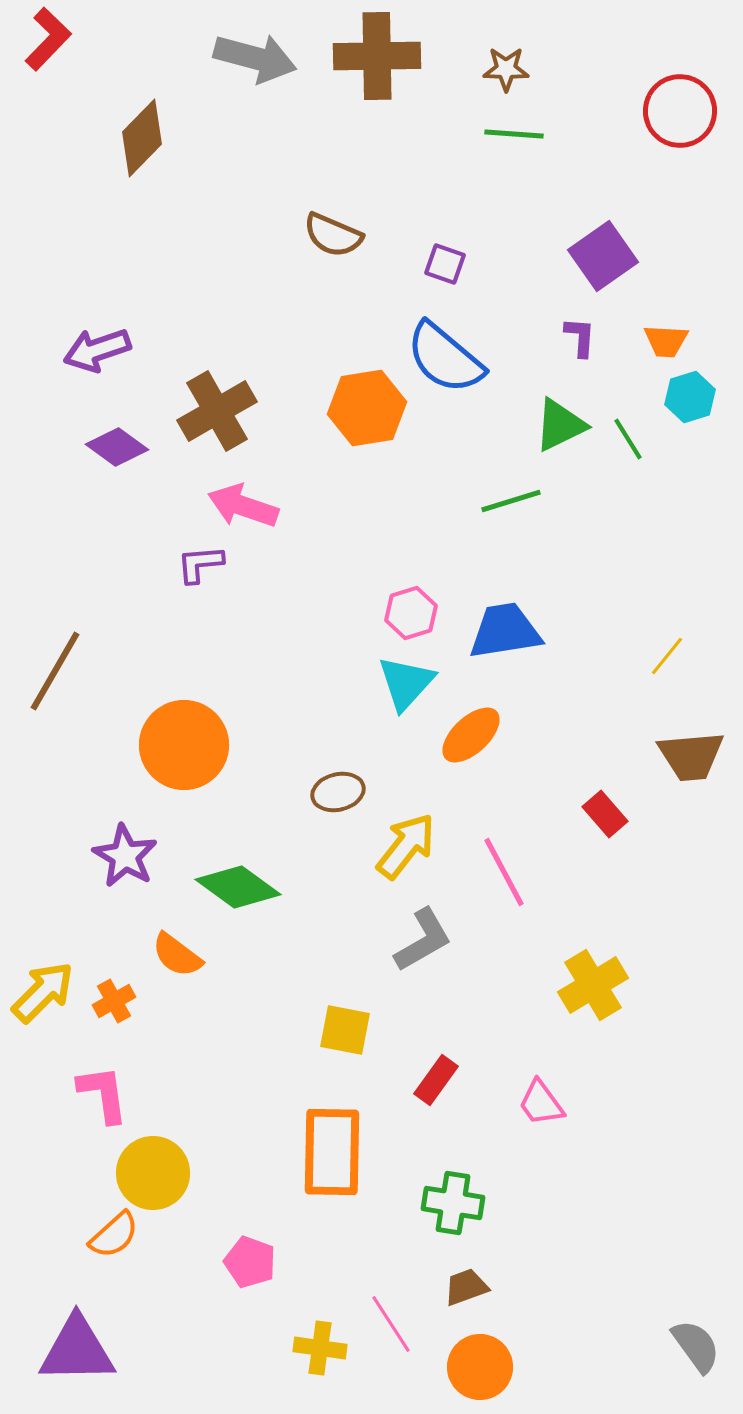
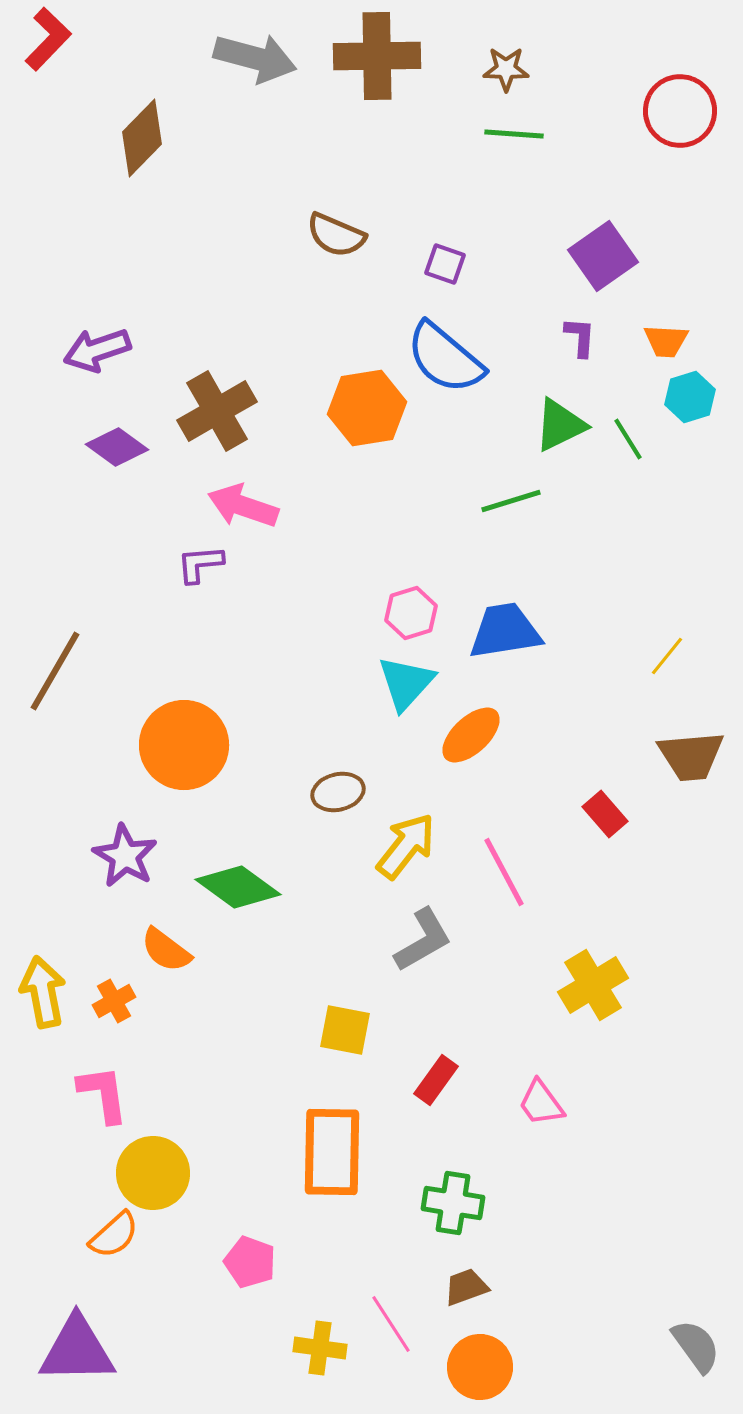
brown semicircle at (333, 235): moved 3 px right
orange semicircle at (177, 955): moved 11 px left, 5 px up
yellow arrow at (43, 992): rotated 56 degrees counterclockwise
